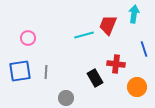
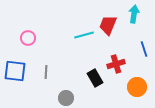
red cross: rotated 24 degrees counterclockwise
blue square: moved 5 px left; rotated 15 degrees clockwise
